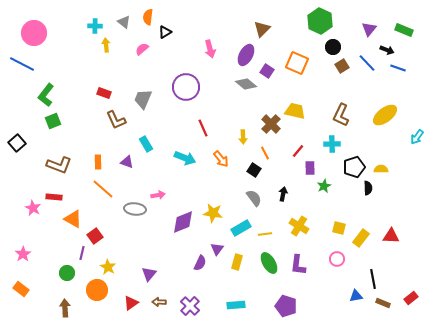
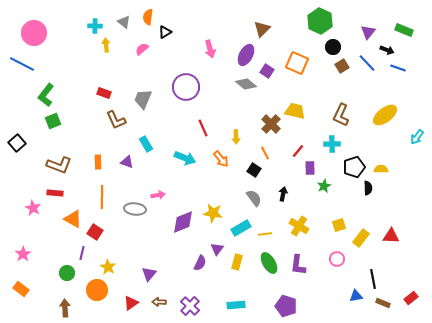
purple triangle at (369, 29): moved 1 px left, 3 px down
yellow arrow at (243, 137): moved 7 px left
orange line at (103, 189): moved 1 px left, 8 px down; rotated 50 degrees clockwise
red rectangle at (54, 197): moved 1 px right, 4 px up
yellow square at (339, 228): moved 3 px up; rotated 32 degrees counterclockwise
red square at (95, 236): moved 4 px up; rotated 21 degrees counterclockwise
